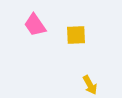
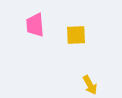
pink trapezoid: rotated 30 degrees clockwise
